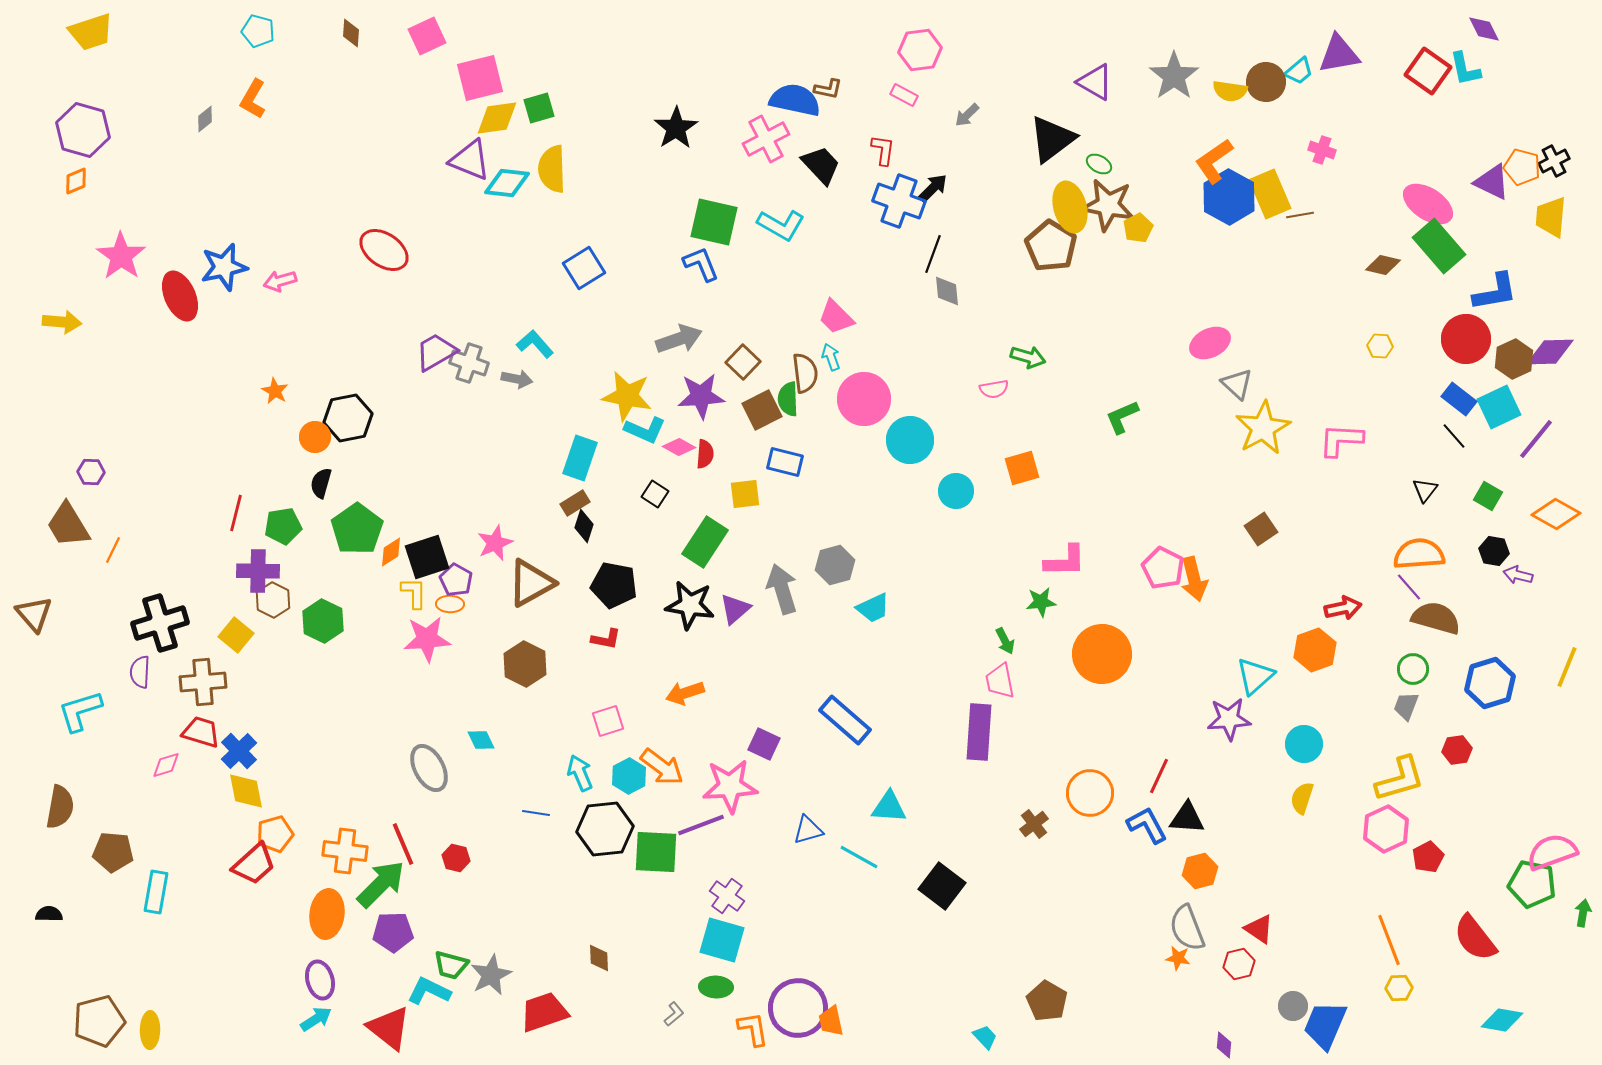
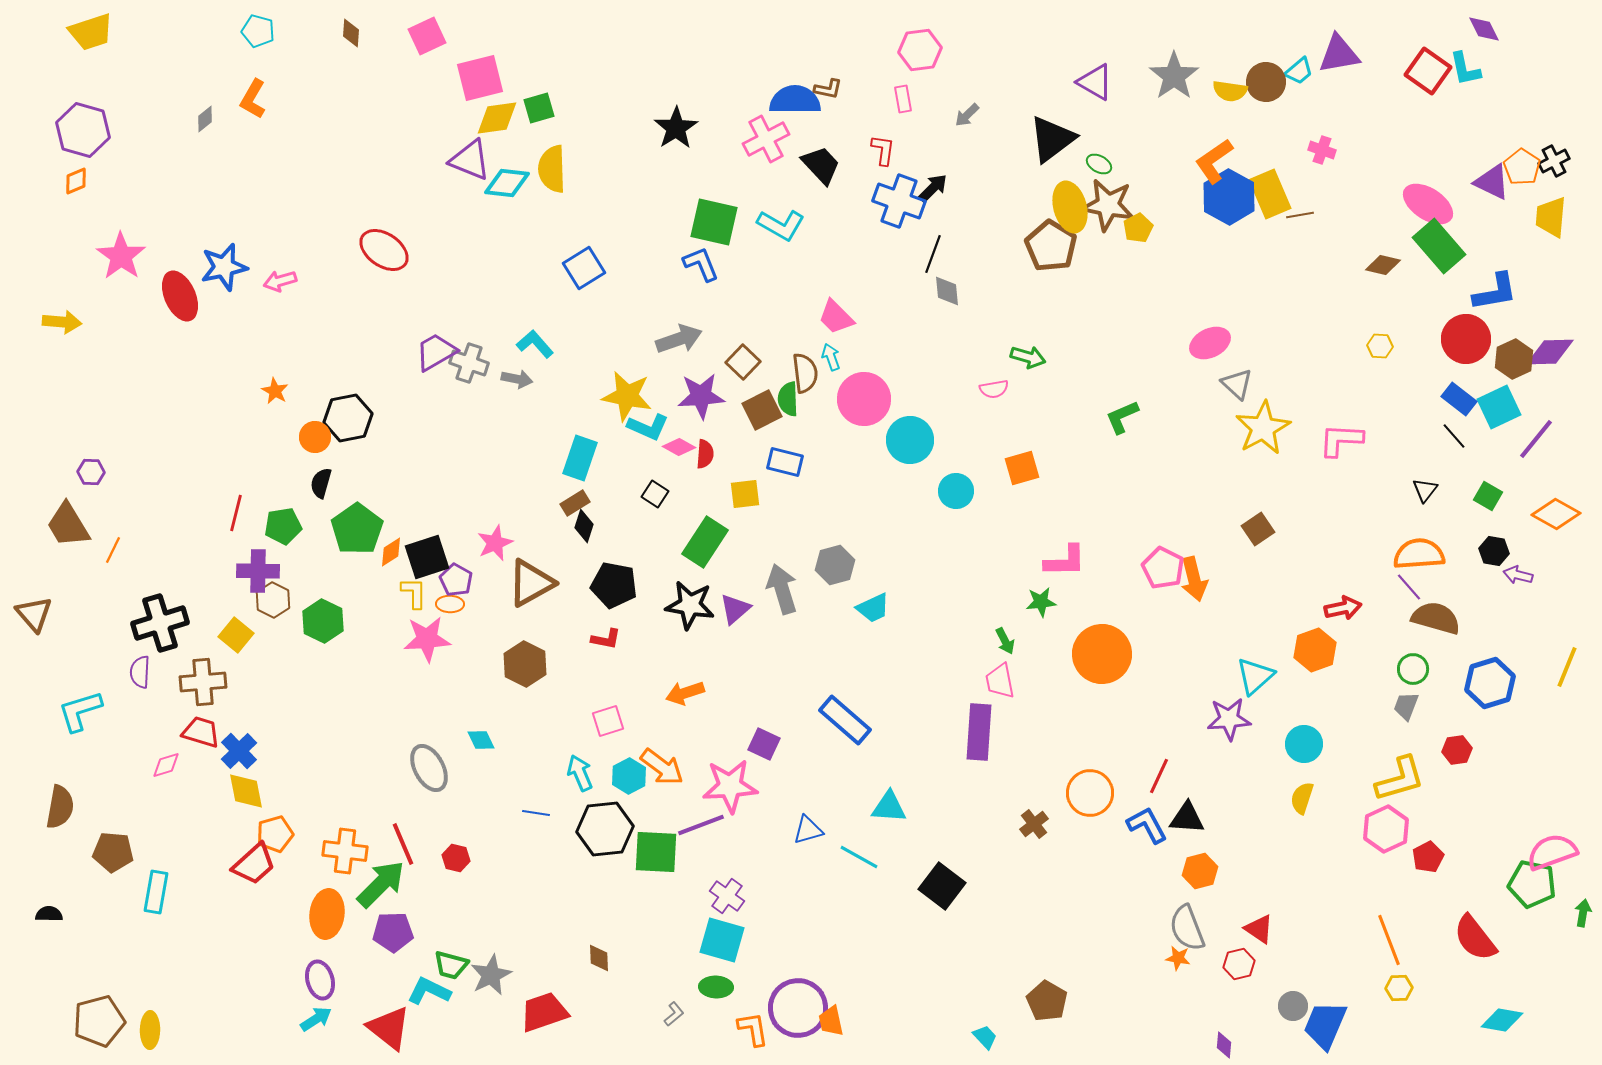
pink rectangle at (904, 95): moved 1 px left, 4 px down; rotated 52 degrees clockwise
blue semicircle at (795, 100): rotated 12 degrees counterclockwise
orange pentagon at (1522, 167): rotated 18 degrees clockwise
cyan L-shape at (645, 430): moved 3 px right, 3 px up
brown square at (1261, 529): moved 3 px left
